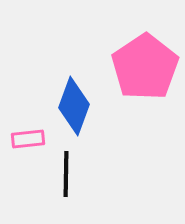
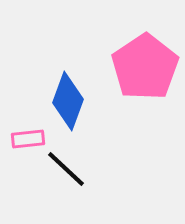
blue diamond: moved 6 px left, 5 px up
black line: moved 5 px up; rotated 48 degrees counterclockwise
